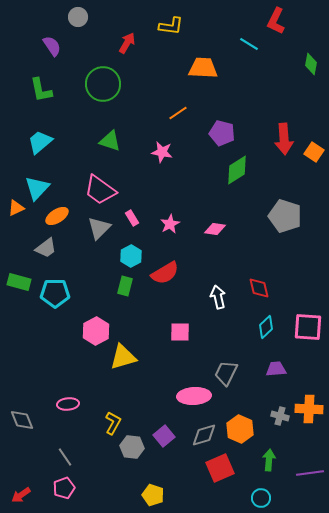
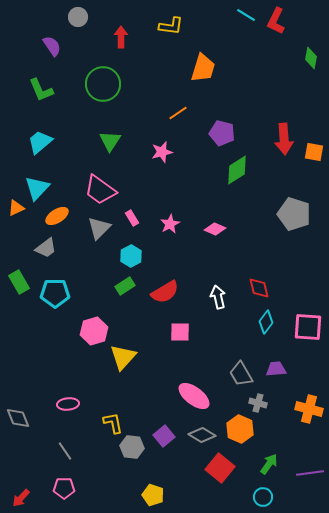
red arrow at (127, 43): moved 6 px left, 6 px up; rotated 30 degrees counterclockwise
cyan line at (249, 44): moved 3 px left, 29 px up
green diamond at (311, 64): moved 6 px up
orange trapezoid at (203, 68): rotated 104 degrees clockwise
green L-shape at (41, 90): rotated 12 degrees counterclockwise
green triangle at (110, 141): rotated 45 degrees clockwise
pink star at (162, 152): rotated 25 degrees counterclockwise
orange square at (314, 152): rotated 24 degrees counterclockwise
gray pentagon at (285, 216): moved 9 px right, 2 px up
pink diamond at (215, 229): rotated 15 degrees clockwise
red semicircle at (165, 273): moved 19 px down
green rectangle at (19, 282): rotated 45 degrees clockwise
green rectangle at (125, 286): rotated 42 degrees clockwise
cyan diamond at (266, 327): moved 5 px up; rotated 10 degrees counterclockwise
pink hexagon at (96, 331): moved 2 px left; rotated 12 degrees clockwise
yellow triangle at (123, 357): rotated 32 degrees counterclockwise
gray trapezoid at (226, 373): moved 15 px right, 1 px down; rotated 56 degrees counterclockwise
pink ellipse at (194, 396): rotated 40 degrees clockwise
orange cross at (309, 409): rotated 12 degrees clockwise
gray cross at (280, 416): moved 22 px left, 13 px up
gray diamond at (22, 420): moved 4 px left, 2 px up
yellow L-shape at (113, 423): rotated 40 degrees counterclockwise
gray diamond at (204, 435): moved 2 px left; rotated 48 degrees clockwise
gray line at (65, 457): moved 6 px up
green arrow at (269, 460): moved 4 px down; rotated 30 degrees clockwise
red square at (220, 468): rotated 28 degrees counterclockwise
pink pentagon at (64, 488): rotated 20 degrees clockwise
red arrow at (21, 495): moved 3 px down; rotated 12 degrees counterclockwise
cyan circle at (261, 498): moved 2 px right, 1 px up
